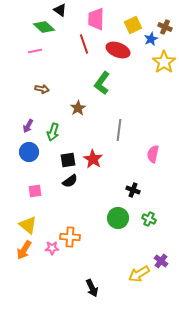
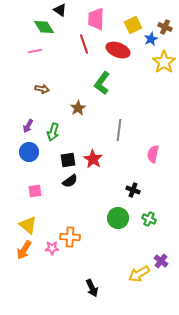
green diamond: rotated 15 degrees clockwise
